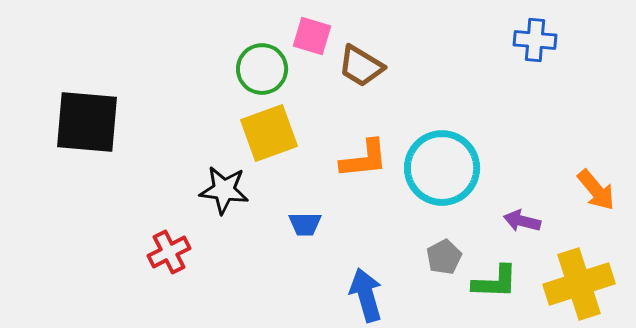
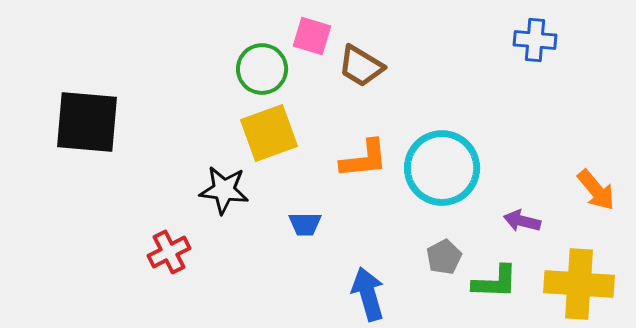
yellow cross: rotated 22 degrees clockwise
blue arrow: moved 2 px right, 1 px up
